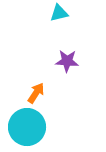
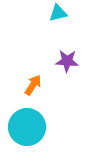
cyan triangle: moved 1 px left
orange arrow: moved 3 px left, 8 px up
